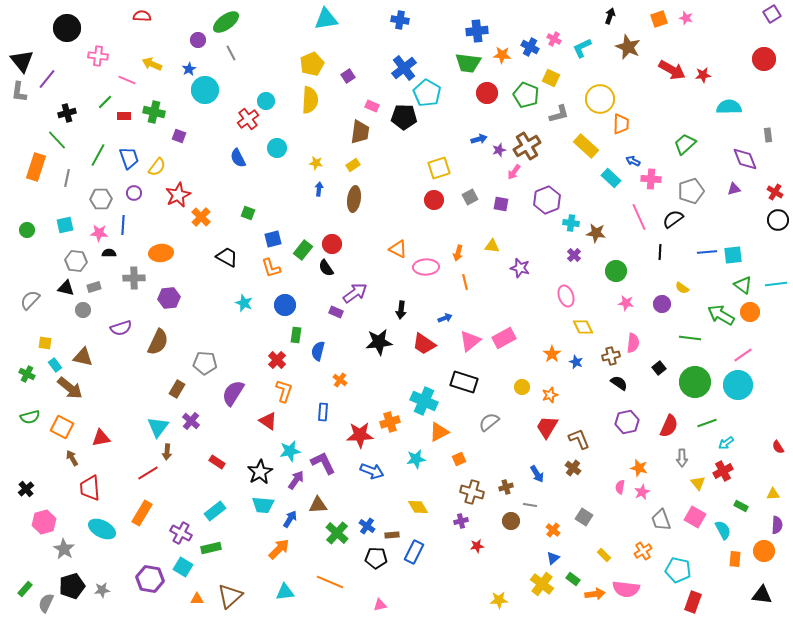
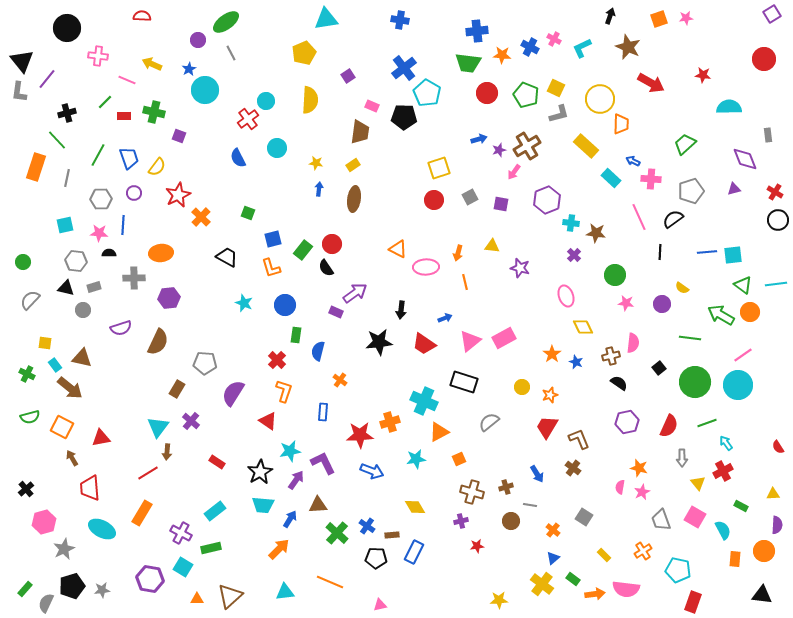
pink star at (686, 18): rotated 24 degrees counterclockwise
yellow pentagon at (312, 64): moved 8 px left, 11 px up
red arrow at (672, 70): moved 21 px left, 13 px down
red star at (703, 75): rotated 14 degrees clockwise
yellow square at (551, 78): moved 5 px right, 10 px down
green circle at (27, 230): moved 4 px left, 32 px down
green circle at (616, 271): moved 1 px left, 4 px down
brown triangle at (83, 357): moved 1 px left, 1 px down
cyan arrow at (726, 443): rotated 91 degrees clockwise
yellow diamond at (418, 507): moved 3 px left
gray star at (64, 549): rotated 15 degrees clockwise
